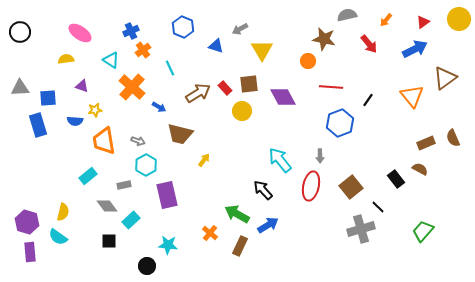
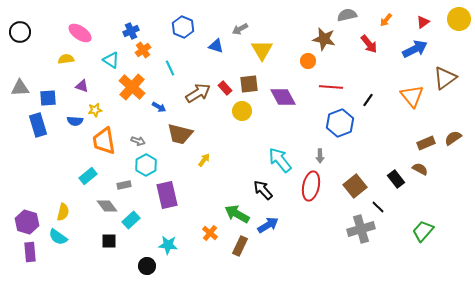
brown semicircle at (453, 138): rotated 78 degrees clockwise
brown square at (351, 187): moved 4 px right, 1 px up
